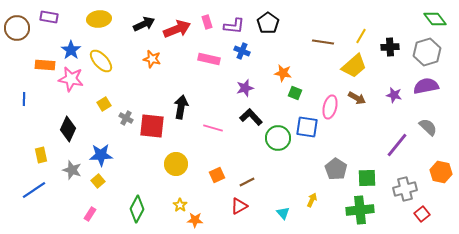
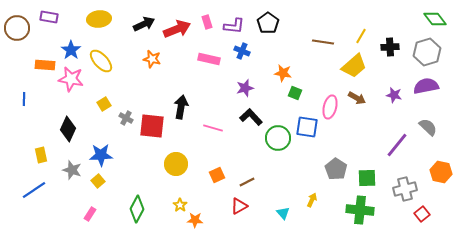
green cross at (360, 210): rotated 12 degrees clockwise
